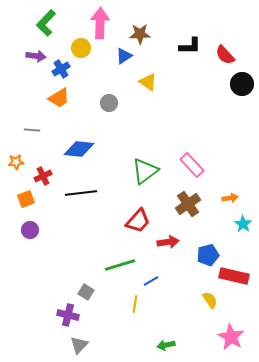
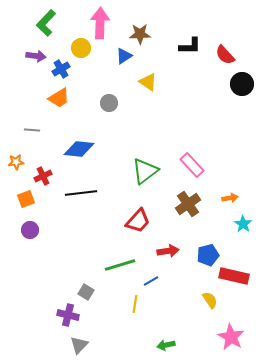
red arrow: moved 9 px down
